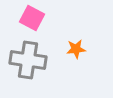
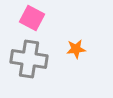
gray cross: moved 1 px right, 1 px up
